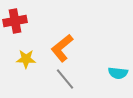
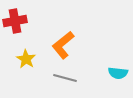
orange L-shape: moved 1 px right, 3 px up
yellow star: rotated 30 degrees clockwise
gray line: moved 1 px up; rotated 35 degrees counterclockwise
